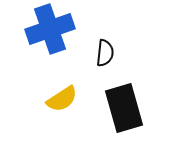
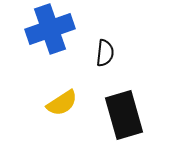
yellow semicircle: moved 4 px down
black rectangle: moved 7 px down
